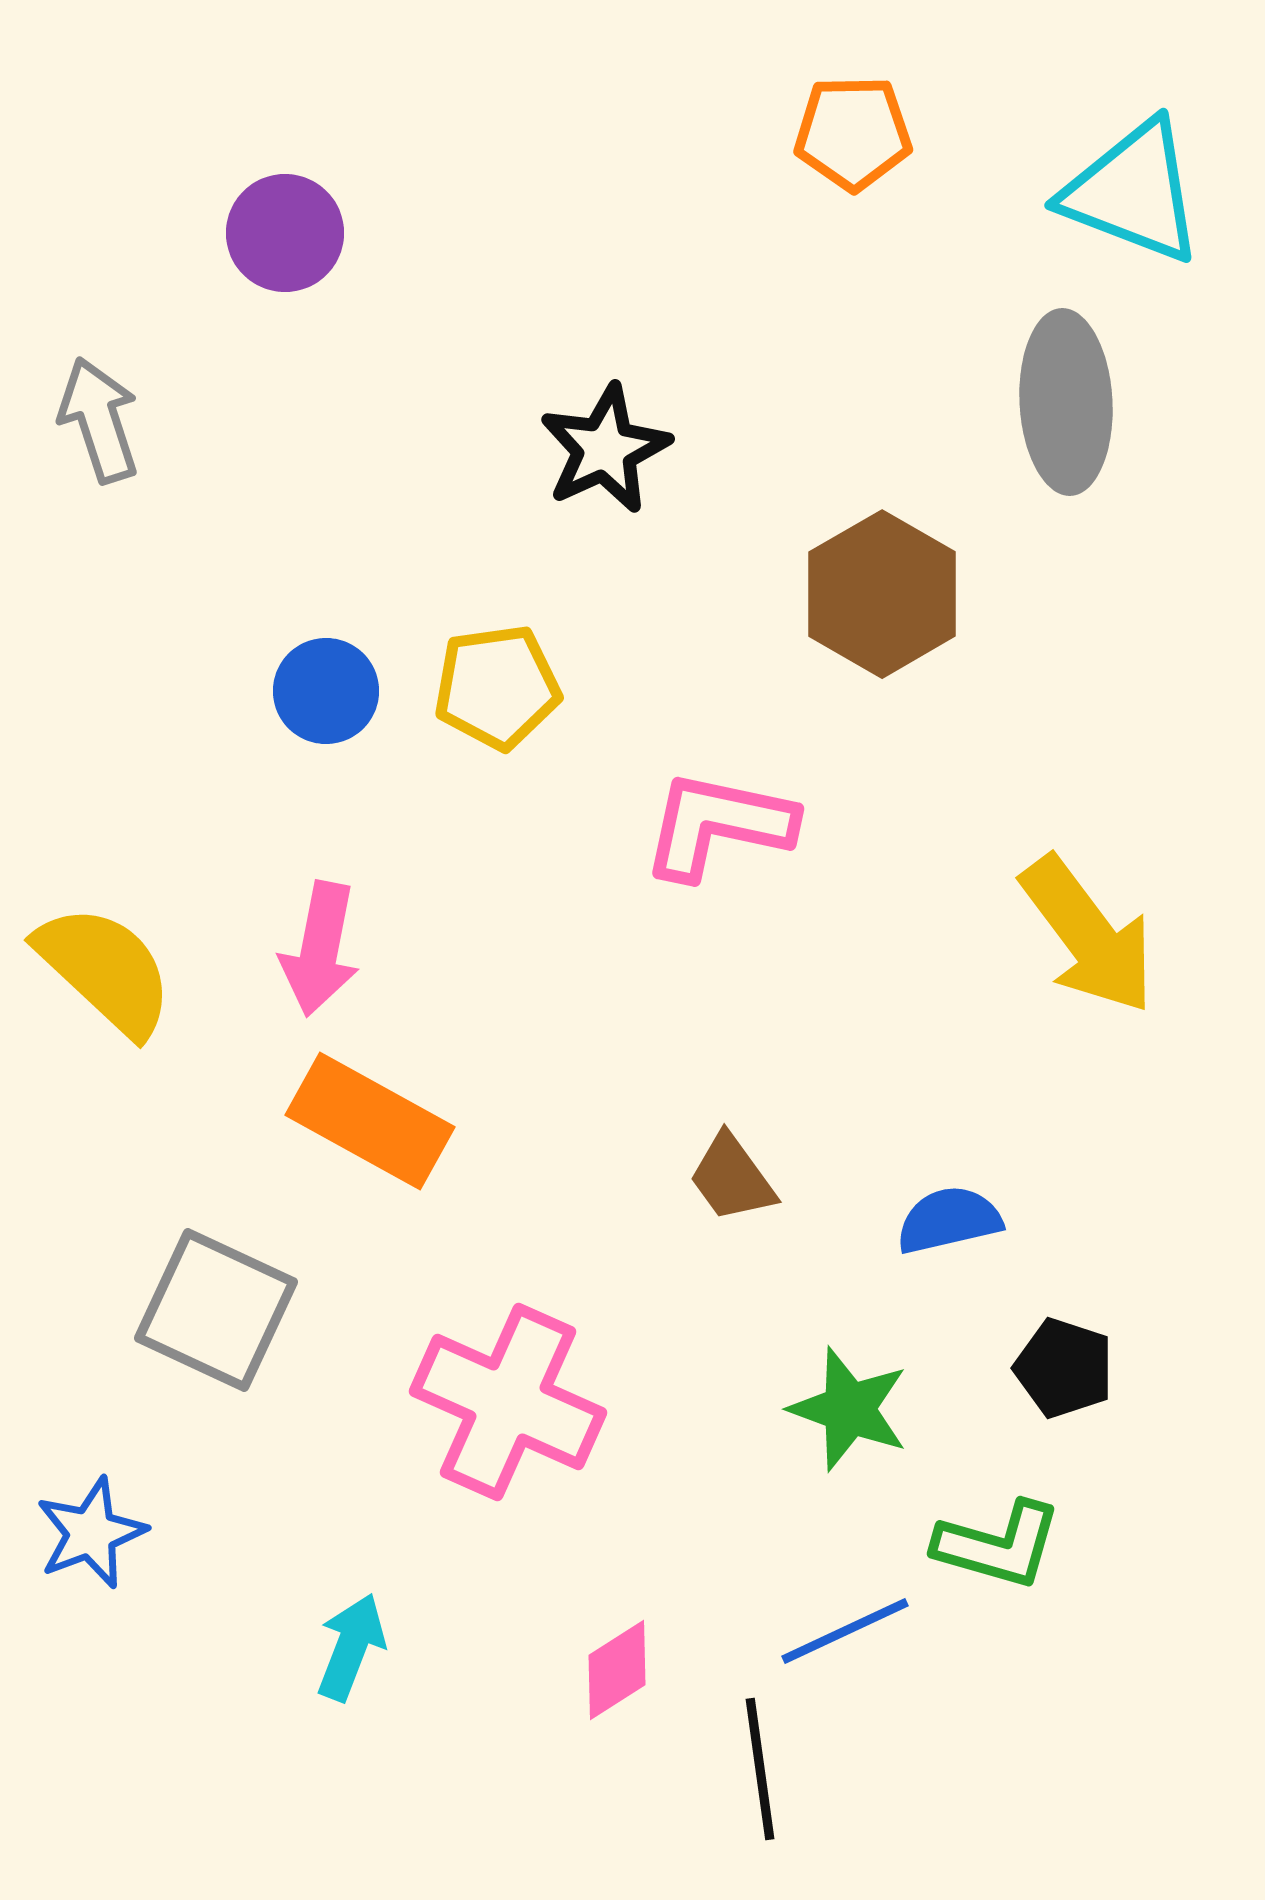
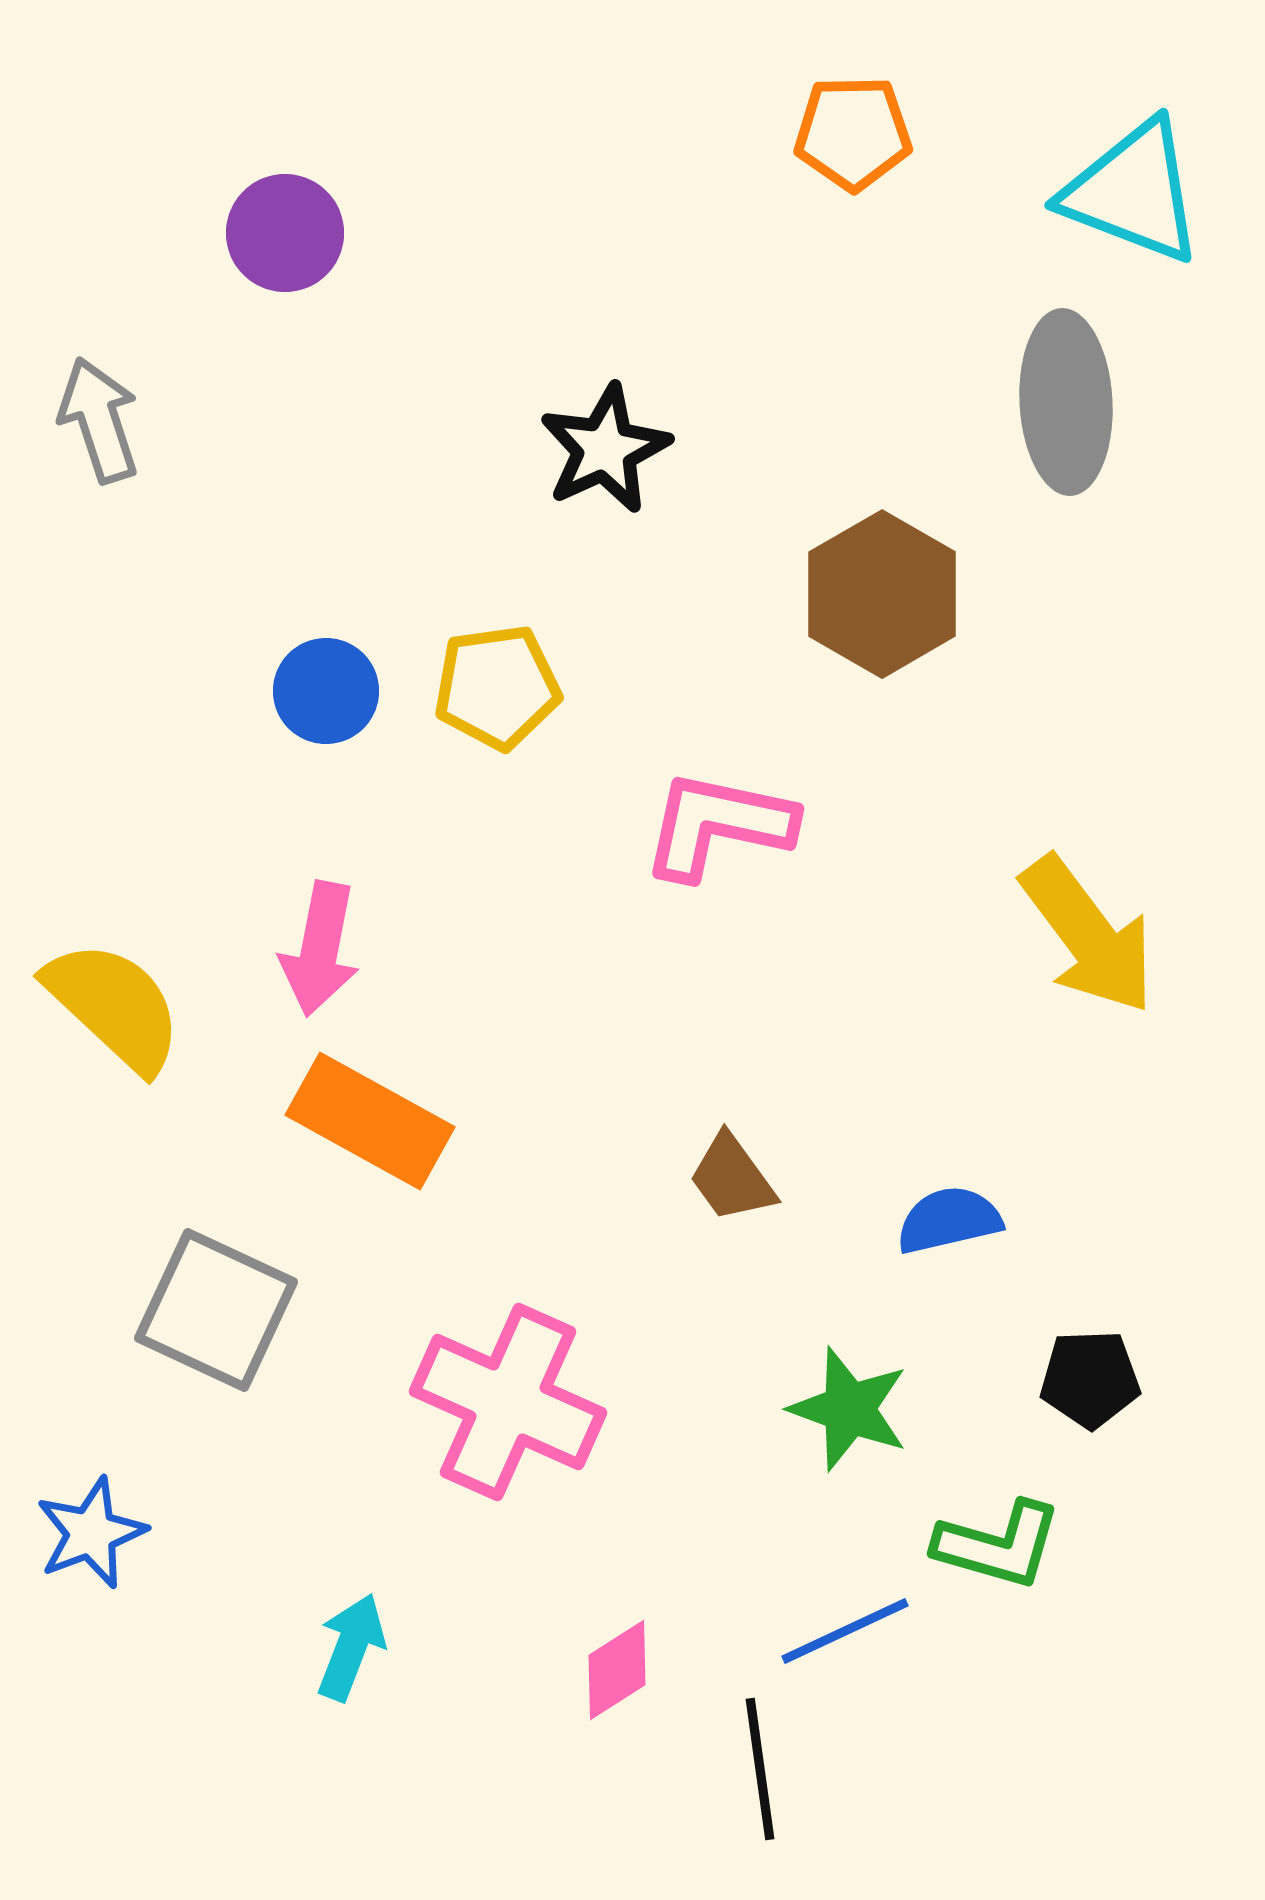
yellow semicircle: moved 9 px right, 36 px down
black pentagon: moved 26 px right, 11 px down; rotated 20 degrees counterclockwise
